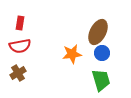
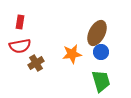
red rectangle: moved 1 px up
brown ellipse: moved 1 px left, 1 px down
blue circle: moved 1 px left, 1 px up
brown cross: moved 18 px right, 10 px up
green trapezoid: moved 1 px down
